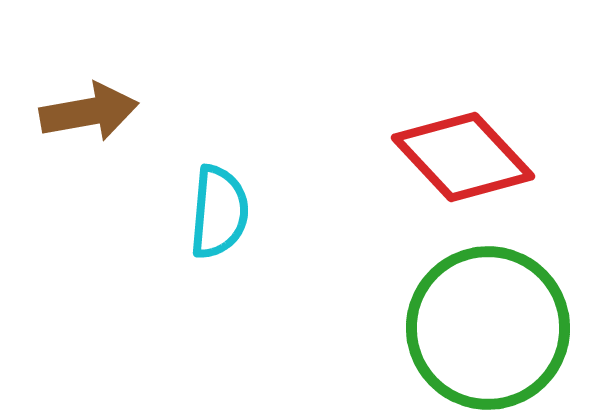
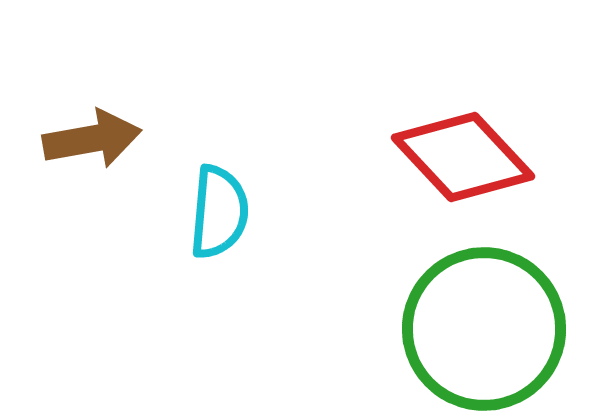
brown arrow: moved 3 px right, 27 px down
green circle: moved 4 px left, 1 px down
